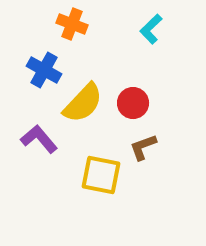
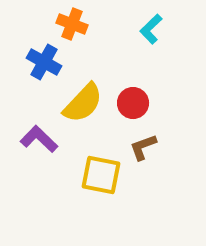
blue cross: moved 8 px up
purple L-shape: rotated 6 degrees counterclockwise
